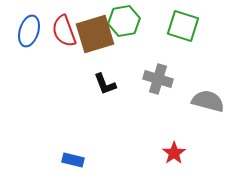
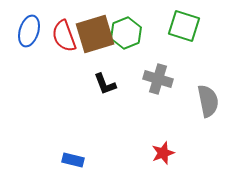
green hexagon: moved 2 px right, 12 px down; rotated 12 degrees counterclockwise
green square: moved 1 px right
red semicircle: moved 5 px down
gray semicircle: rotated 64 degrees clockwise
red star: moved 11 px left; rotated 15 degrees clockwise
